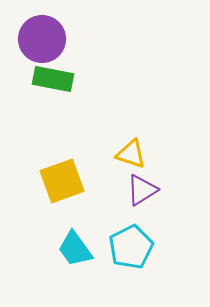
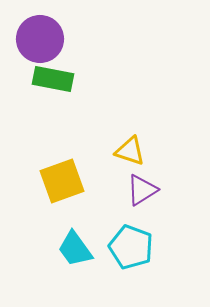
purple circle: moved 2 px left
yellow triangle: moved 1 px left, 3 px up
cyan pentagon: rotated 24 degrees counterclockwise
